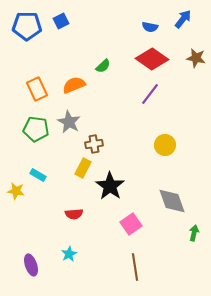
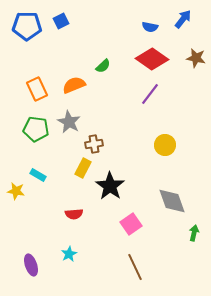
brown line: rotated 16 degrees counterclockwise
